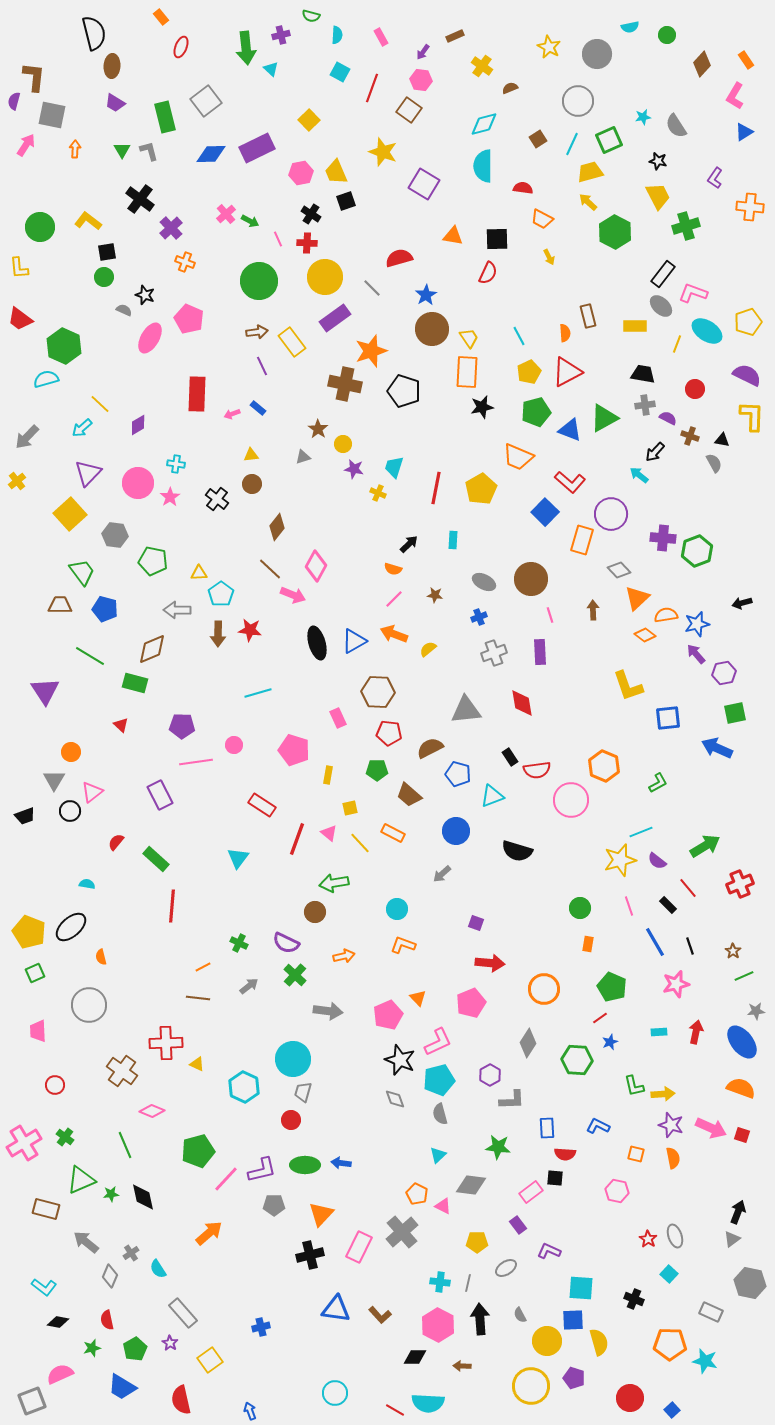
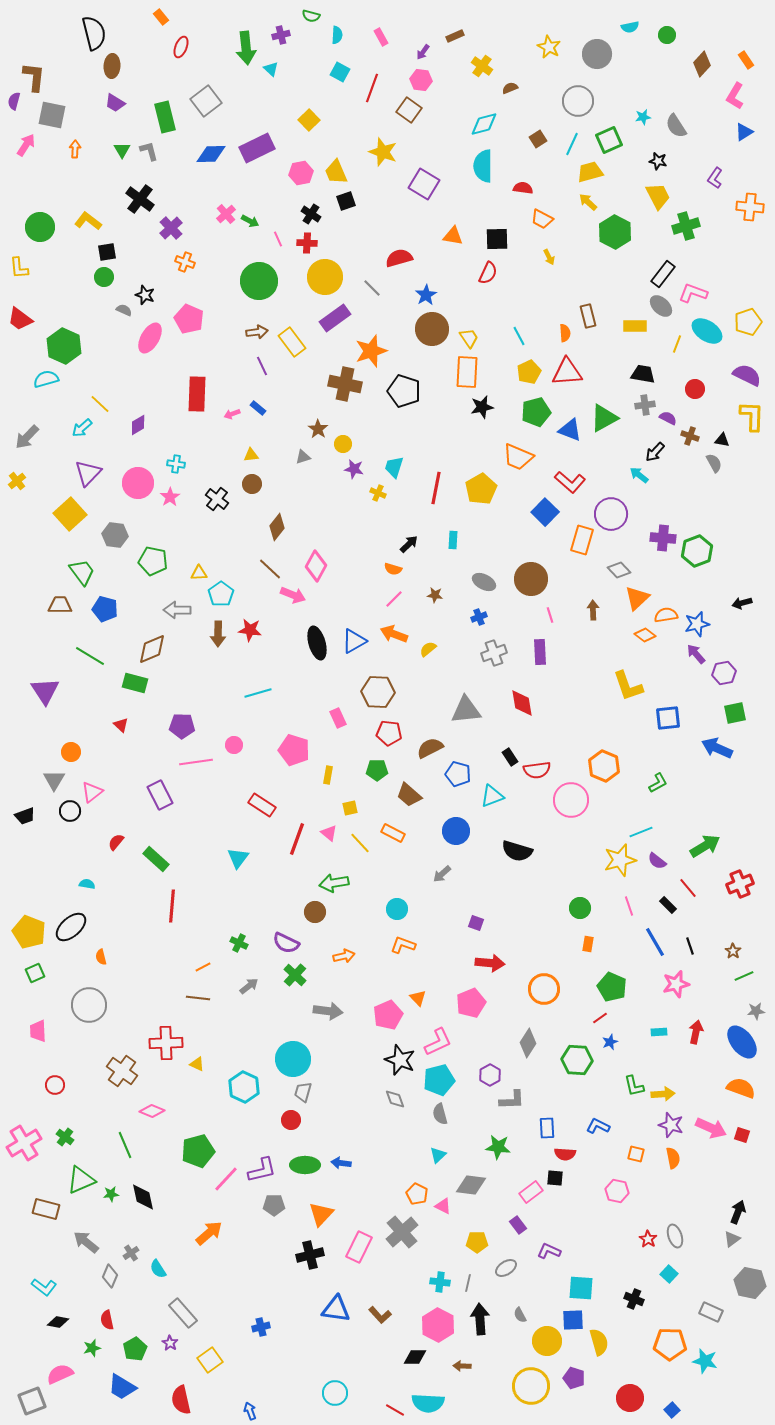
red triangle at (567, 372): rotated 24 degrees clockwise
